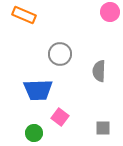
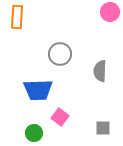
orange rectangle: moved 7 px left, 2 px down; rotated 70 degrees clockwise
gray semicircle: moved 1 px right
